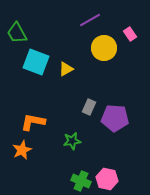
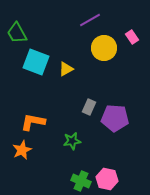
pink rectangle: moved 2 px right, 3 px down
